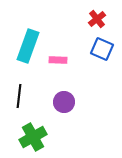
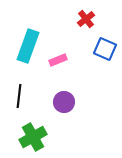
red cross: moved 11 px left
blue square: moved 3 px right
pink rectangle: rotated 24 degrees counterclockwise
